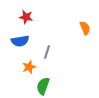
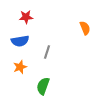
red star: rotated 16 degrees counterclockwise
orange star: moved 9 px left
